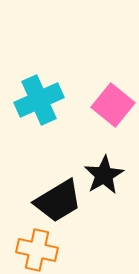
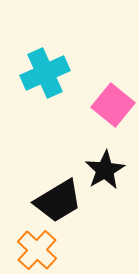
cyan cross: moved 6 px right, 27 px up
black star: moved 1 px right, 5 px up
orange cross: rotated 30 degrees clockwise
